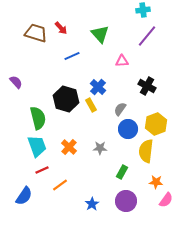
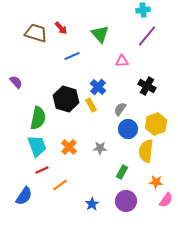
green semicircle: rotated 25 degrees clockwise
